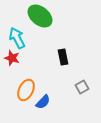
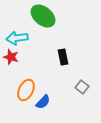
green ellipse: moved 3 px right
cyan arrow: rotated 70 degrees counterclockwise
red star: moved 1 px left, 1 px up
gray square: rotated 24 degrees counterclockwise
